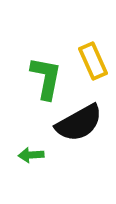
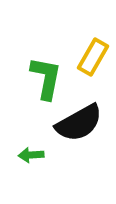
yellow rectangle: moved 4 px up; rotated 54 degrees clockwise
